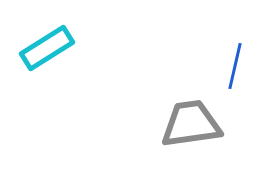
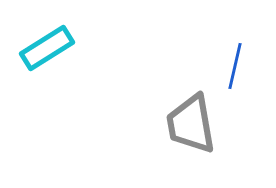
gray trapezoid: rotated 92 degrees counterclockwise
